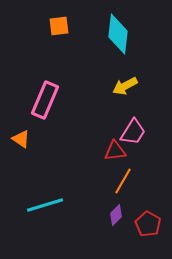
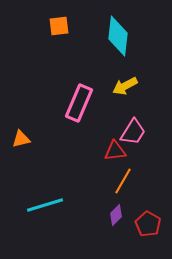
cyan diamond: moved 2 px down
pink rectangle: moved 34 px right, 3 px down
orange triangle: rotated 48 degrees counterclockwise
